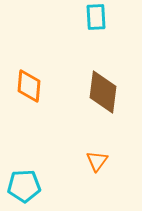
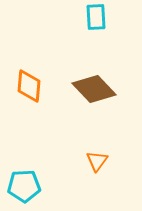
brown diamond: moved 9 px left, 3 px up; rotated 51 degrees counterclockwise
